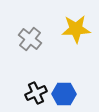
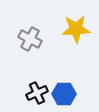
gray cross: rotated 10 degrees counterclockwise
black cross: moved 1 px right
